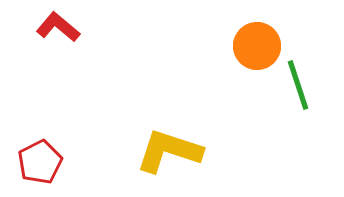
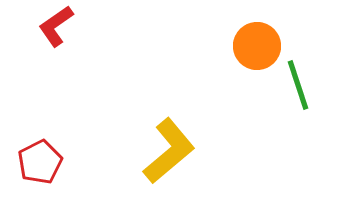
red L-shape: moved 2 px left, 1 px up; rotated 75 degrees counterclockwise
yellow L-shape: rotated 122 degrees clockwise
